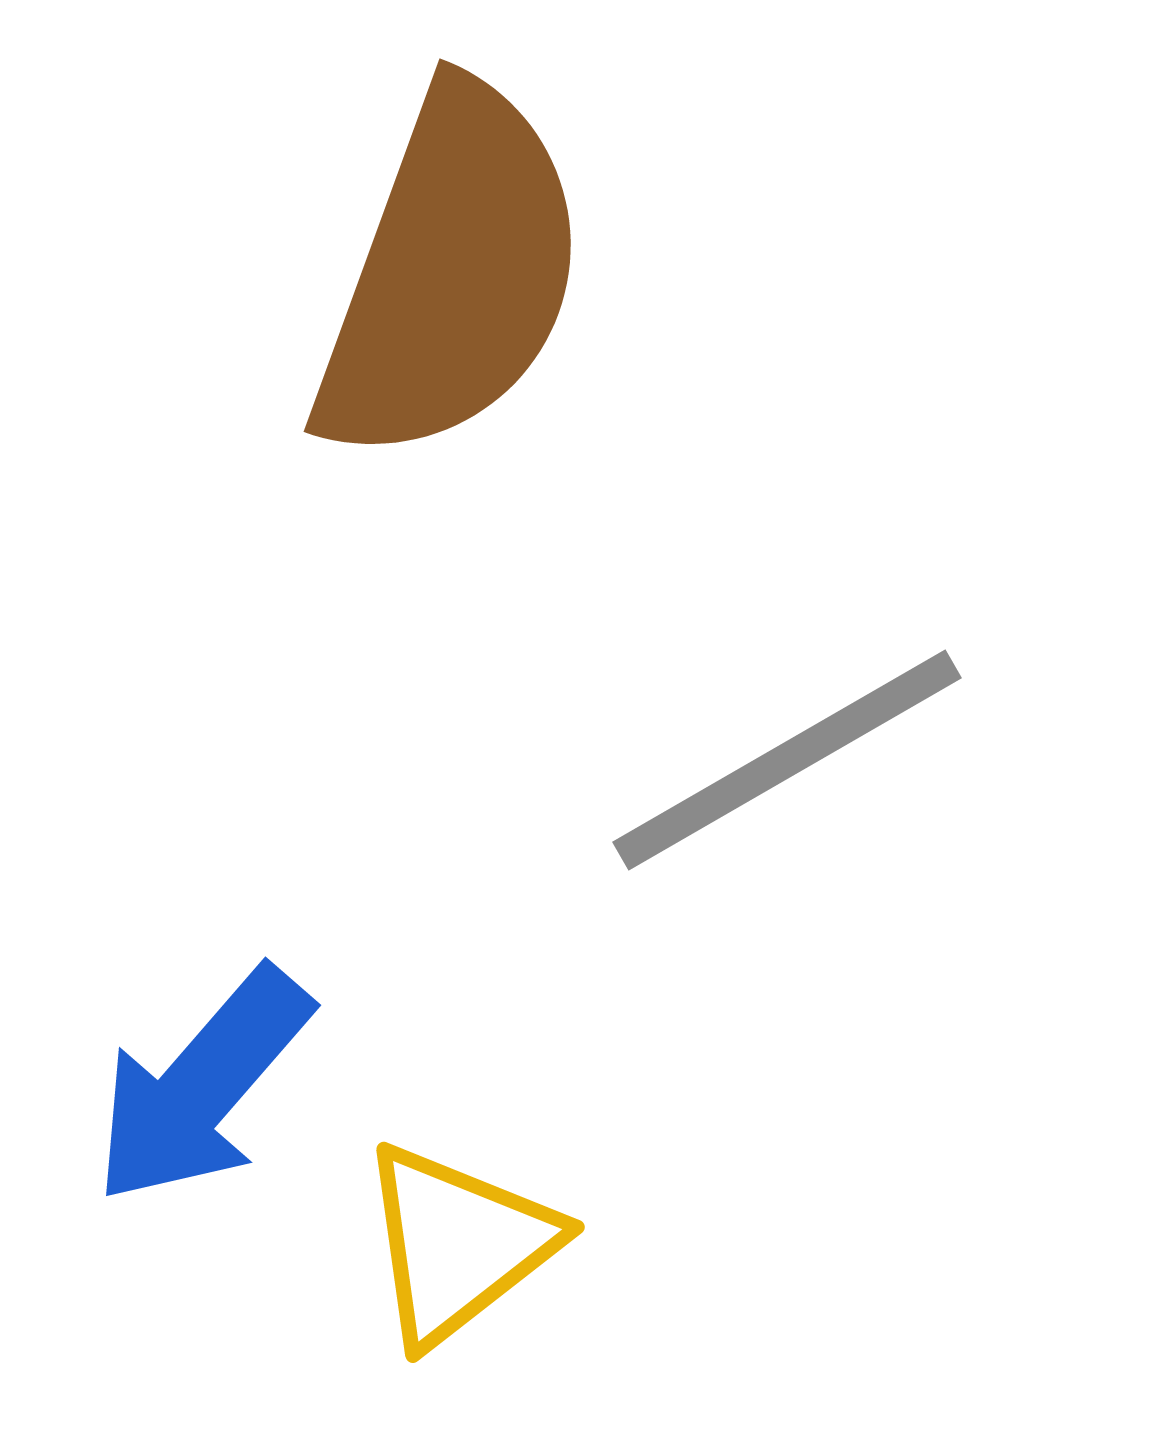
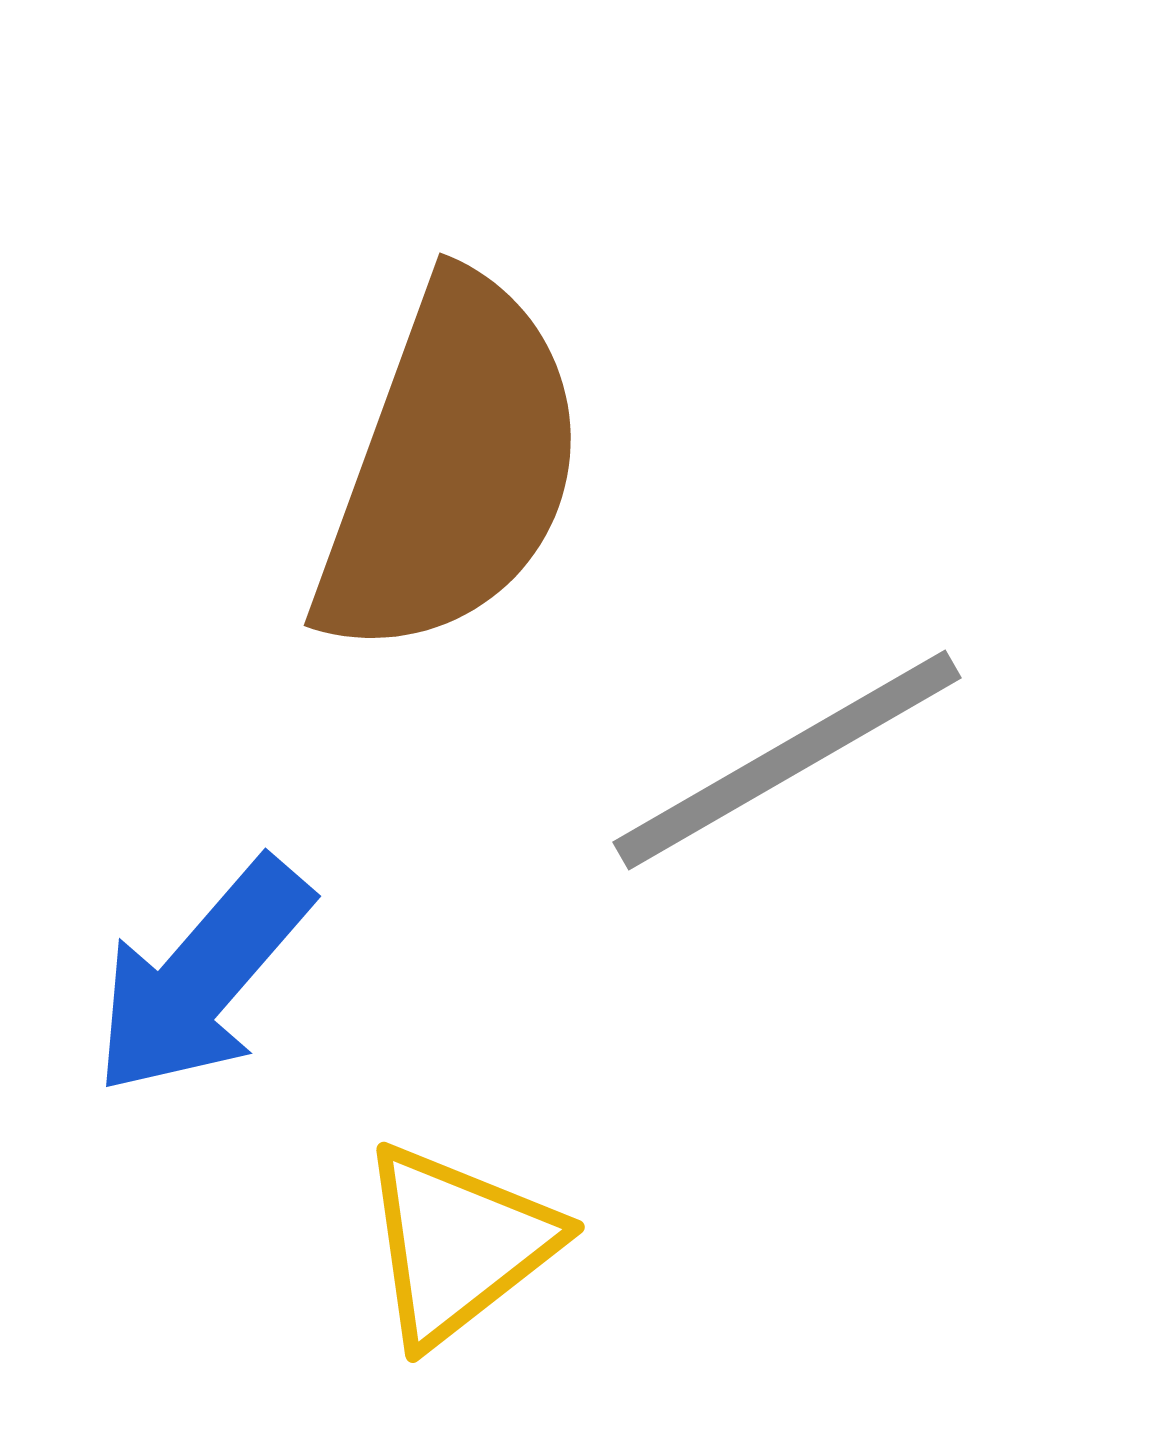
brown semicircle: moved 194 px down
blue arrow: moved 109 px up
